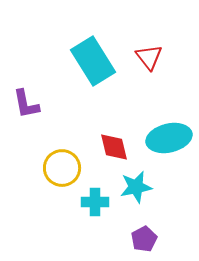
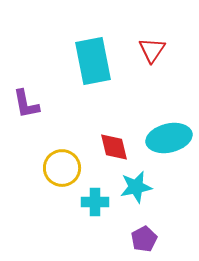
red triangle: moved 3 px right, 7 px up; rotated 12 degrees clockwise
cyan rectangle: rotated 21 degrees clockwise
